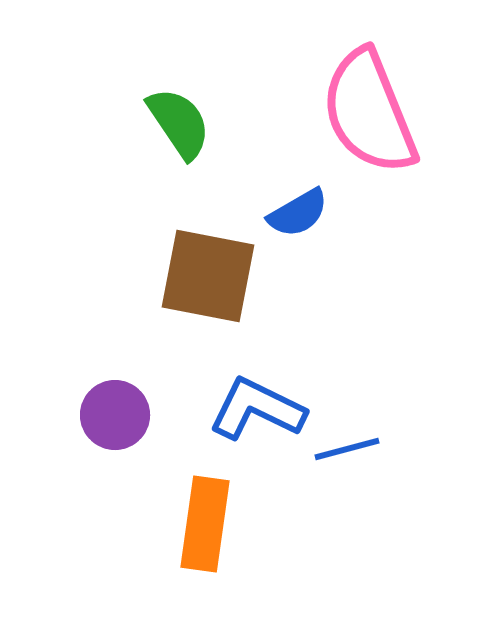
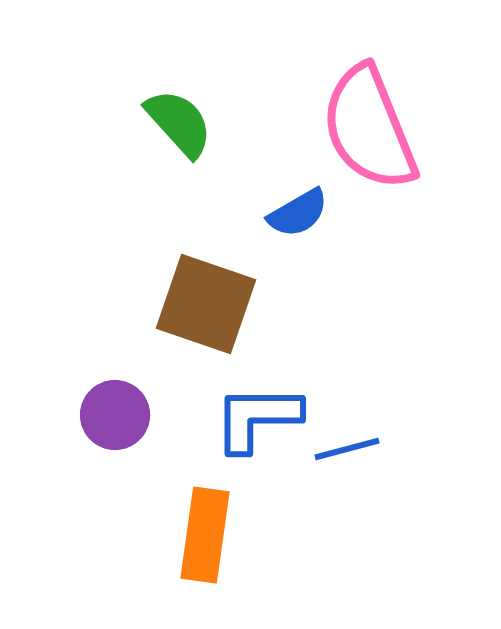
pink semicircle: moved 16 px down
green semicircle: rotated 8 degrees counterclockwise
brown square: moved 2 px left, 28 px down; rotated 8 degrees clockwise
blue L-shape: moved 9 px down; rotated 26 degrees counterclockwise
orange rectangle: moved 11 px down
